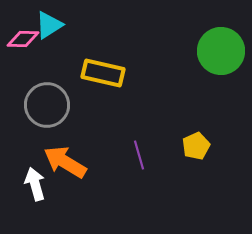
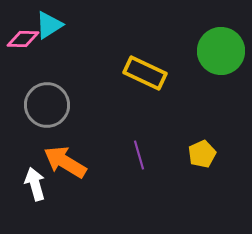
yellow rectangle: moved 42 px right; rotated 12 degrees clockwise
yellow pentagon: moved 6 px right, 8 px down
